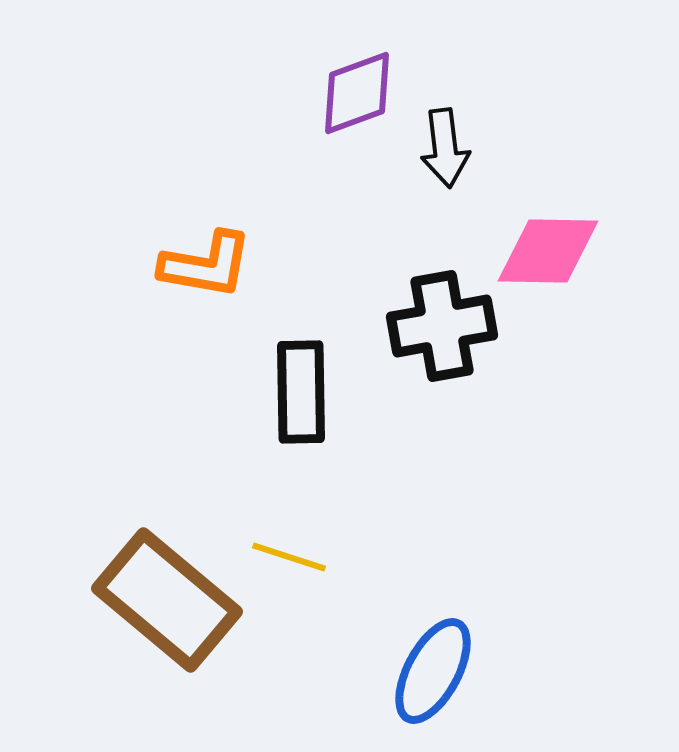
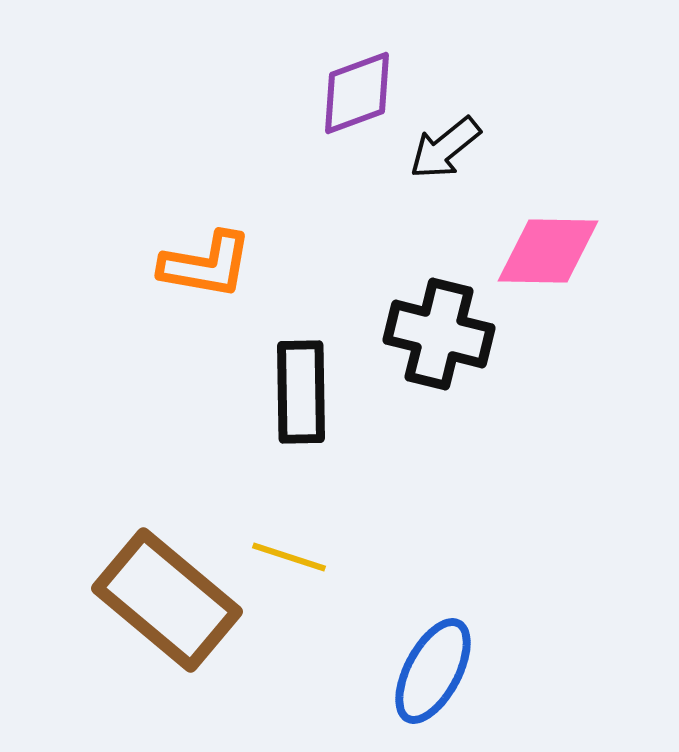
black arrow: rotated 58 degrees clockwise
black cross: moved 3 px left, 8 px down; rotated 24 degrees clockwise
